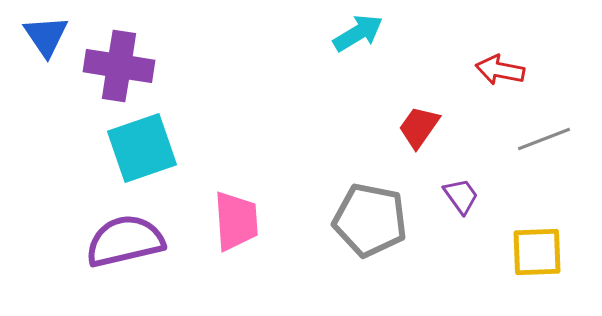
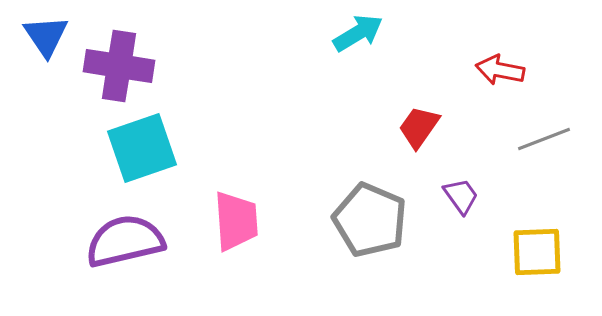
gray pentagon: rotated 12 degrees clockwise
